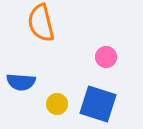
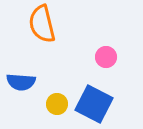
orange semicircle: moved 1 px right, 1 px down
blue square: moved 4 px left; rotated 9 degrees clockwise
